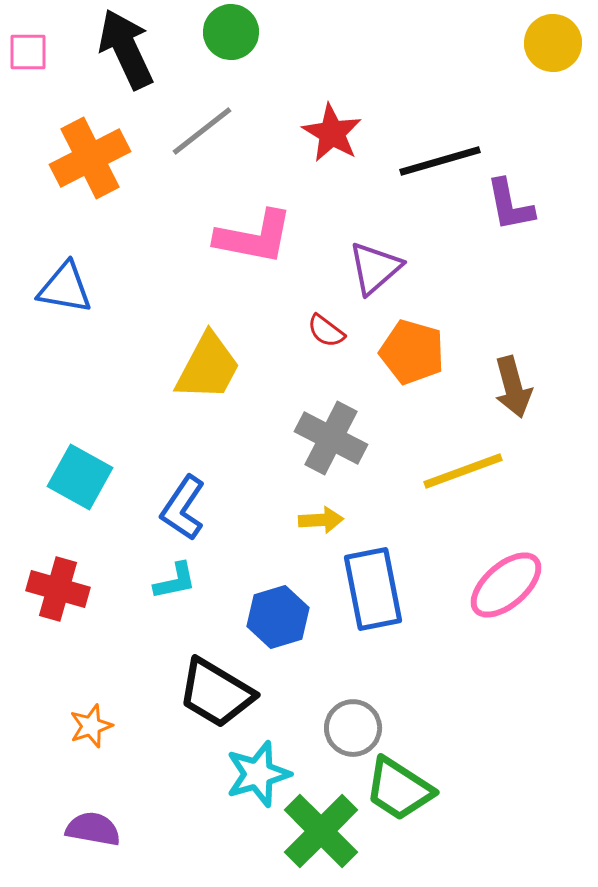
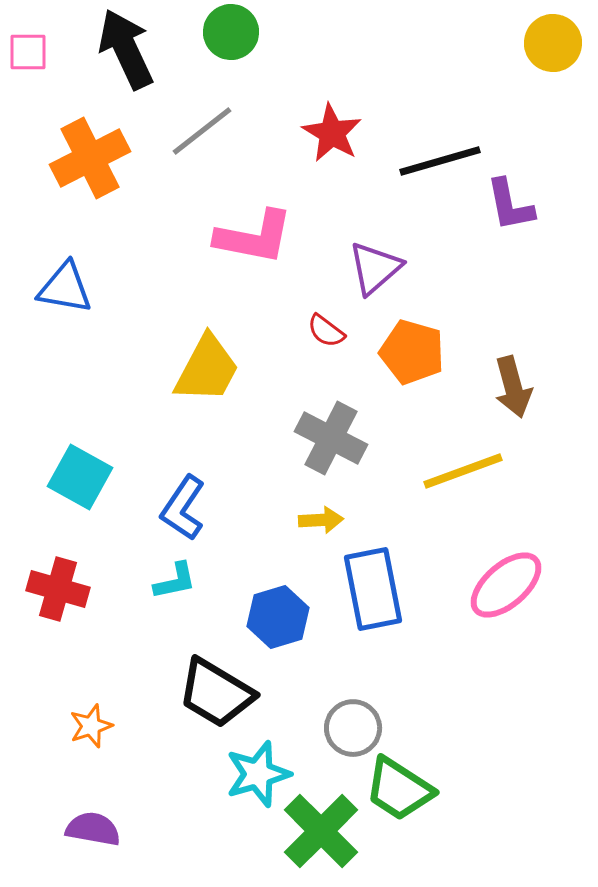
yellow trapezoid: moved 1 px left, 2 px down
